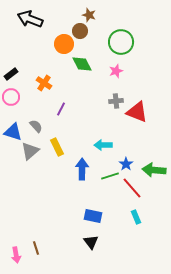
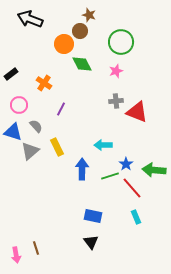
pink circle: moved 8 px right, 8 px down
